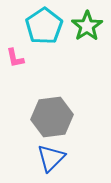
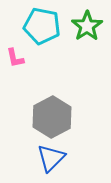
cyan pentagon: moved 2 px left; rotated 27 degrees counterclockwise
gray hexagon: rotated 21 degrees counterclockwise
